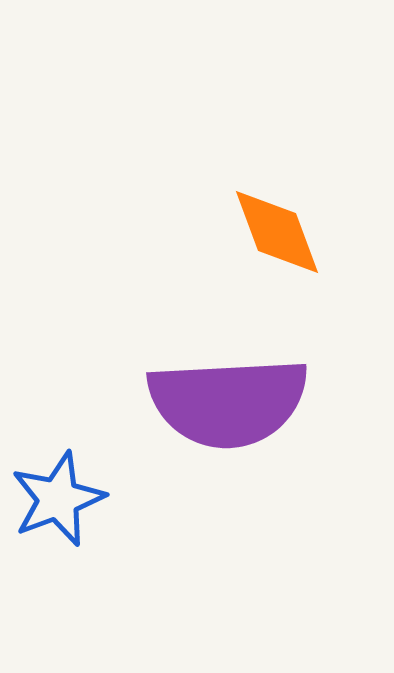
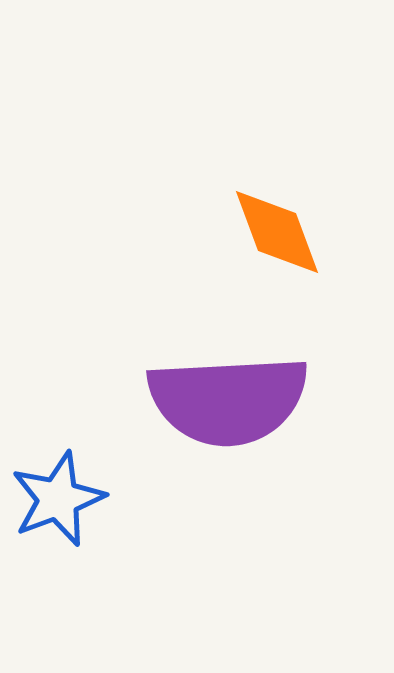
purple semicircle: moved 2 px up
